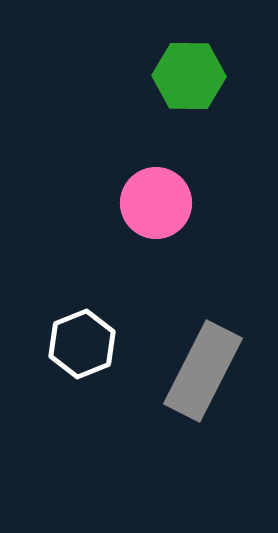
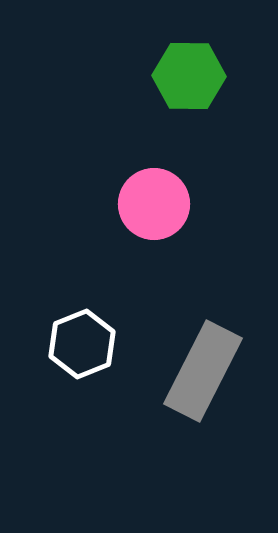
pink circle: moved 2 px left, 1 px down
